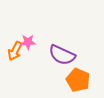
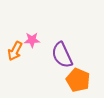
pink star: moved 4 px right, 2 px up
purple semicircle: rotated 40 degrees clockwise
